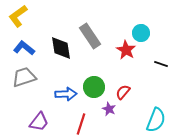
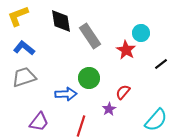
yellow L-shape: rotated 15 degrees clockwise
black diamond: moved 27 px up
black line: rotated 56 degrees counterclockwise
green circle: moved 5 px left, 9 px up
purple star: rotated 16 degrees clockwise
cyan semicircle: rotated 20 degrees clockwise
red line: moved 2 px down
